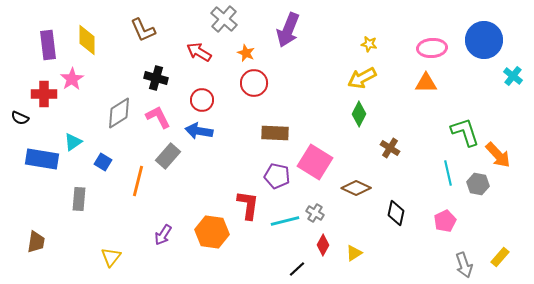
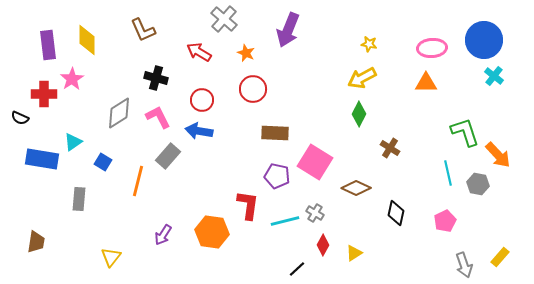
cyan cross at (513, 76): moved 19 px left
red circle at (254, 83): moved 1 px left, 6 px down
